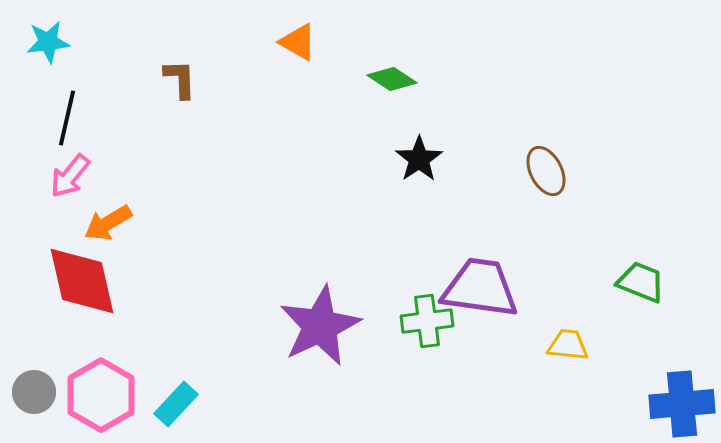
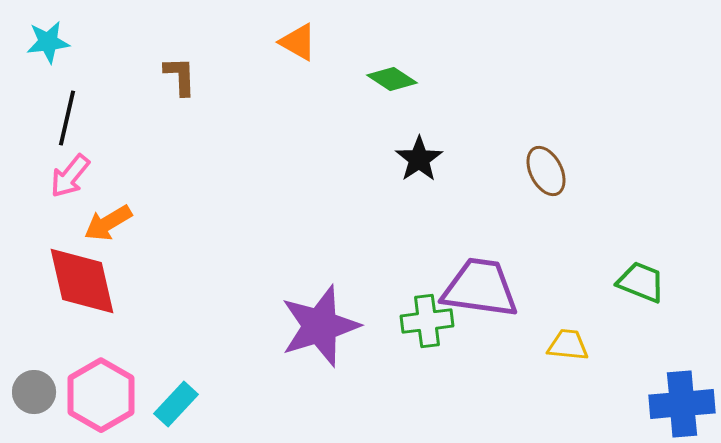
brown L-shape: moved 3 px up
purple star: rotated 8 degrees clockwise
